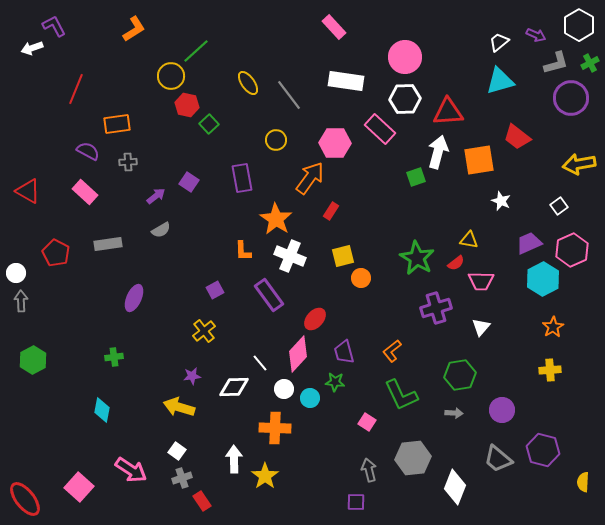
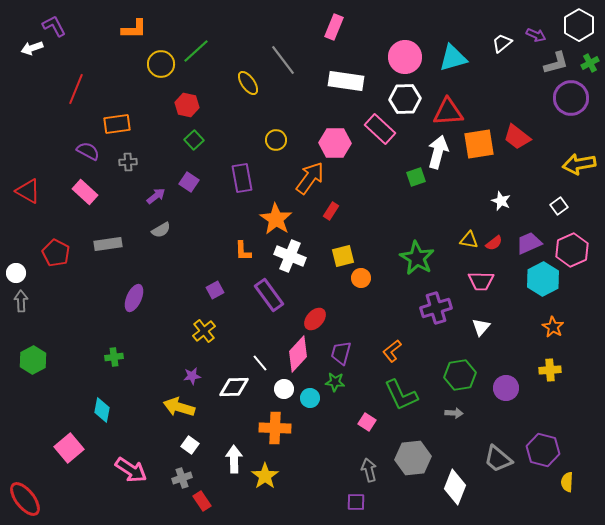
pink rectangle at (334, 27): rotated 65 degrees clockwise
orange L-shape at (134, 29): rotated 32 degrees clockwise
white trapezoid at (499, 42): moved 3 px right, 1 px down
yellow circle at (171, 76): moved 10 px left, 12 px up
cyan triangle at (500, 81): moved 47 px left, 23 px up
gray line at (289, 95): moved 6 px left, 35 px up
green square at (209, 124): moved 15 px left, 16 px down
orange square at (479, 160): moved 16 px up
red semicircle at (456, 263): moved 38 px right, 20 px up
orange star at (553, 327): rotated 10 degrees counterclockwise
purple trapezoid at (344, 352): moved 3 px left, 1 px down; rotated 30 degrees clockwise
purple circle at (502, 410): moved 4 px right, 22 px up
white square at (177, 451): moved 13 px right, 6 px up
yellow semicircle at (583, 482): moved 16 px left
pink square at (79, 487): moved 10 px left, 39 px up; rotated 8 degrees clockwise
